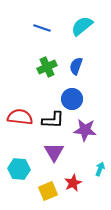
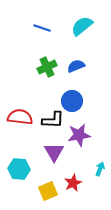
blue semicircle: rotated 48 degrees clockwise
blue circle: moved 2 px down
purple star: moved 6 px left, 5 px down; rotated 15 degrees counterclockwise
